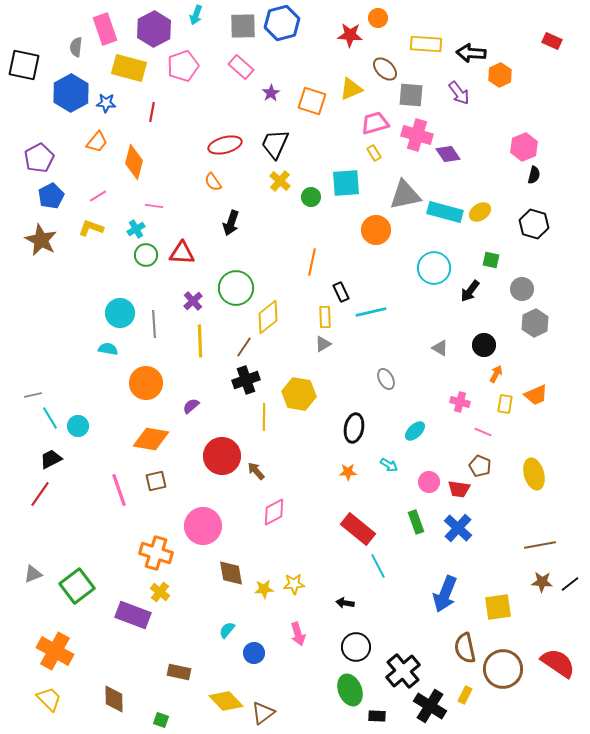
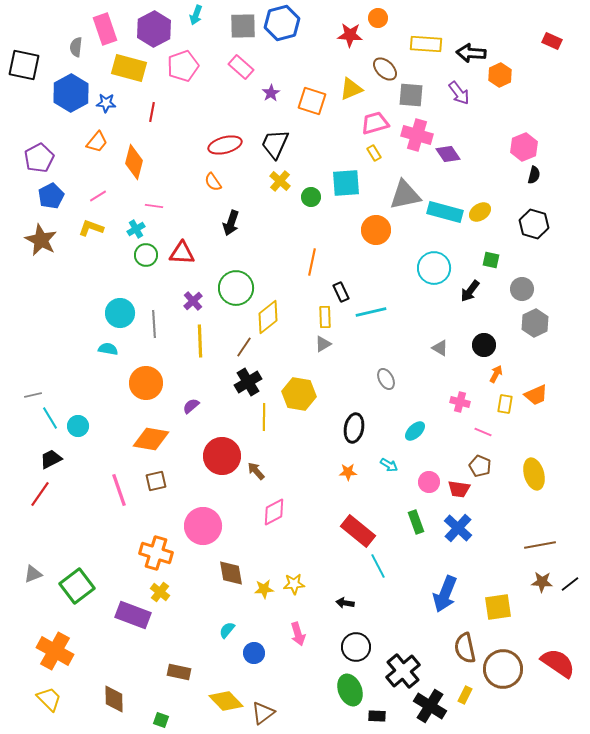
black cross at (246, 380): moved 2 px right, 2 px down; rotated 12 degrees counterclockwise
red rectangle at (358, 529): moved 2 px down
